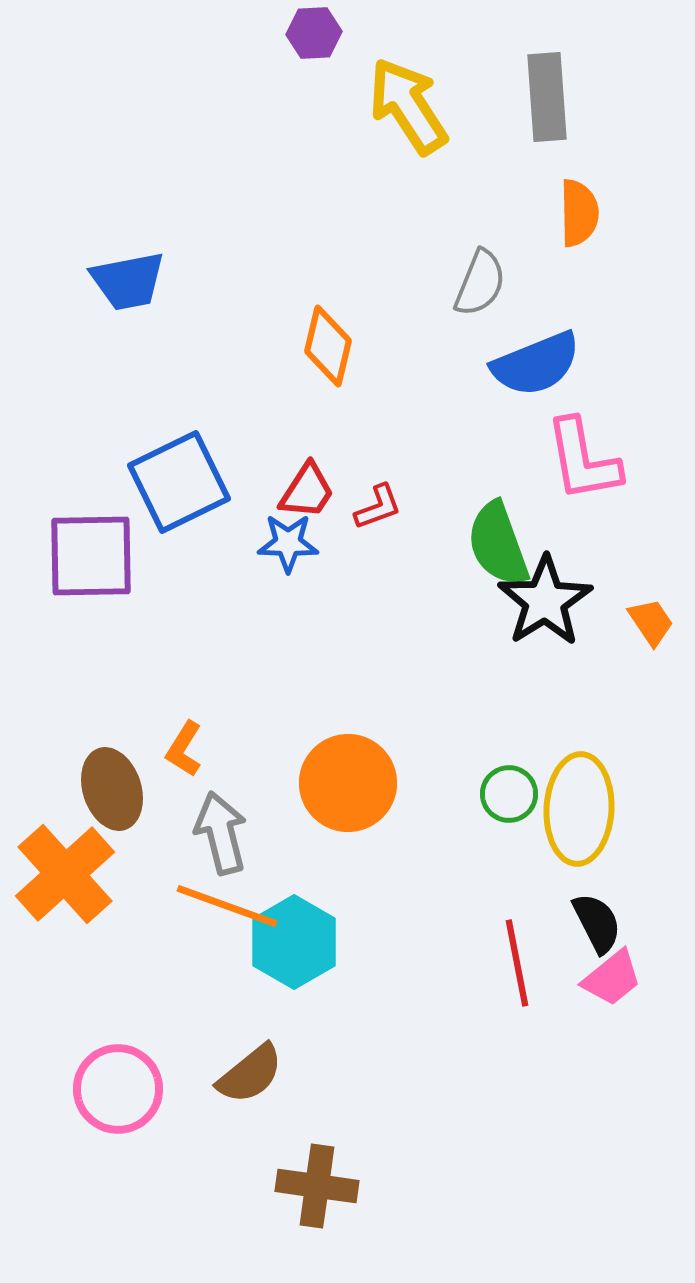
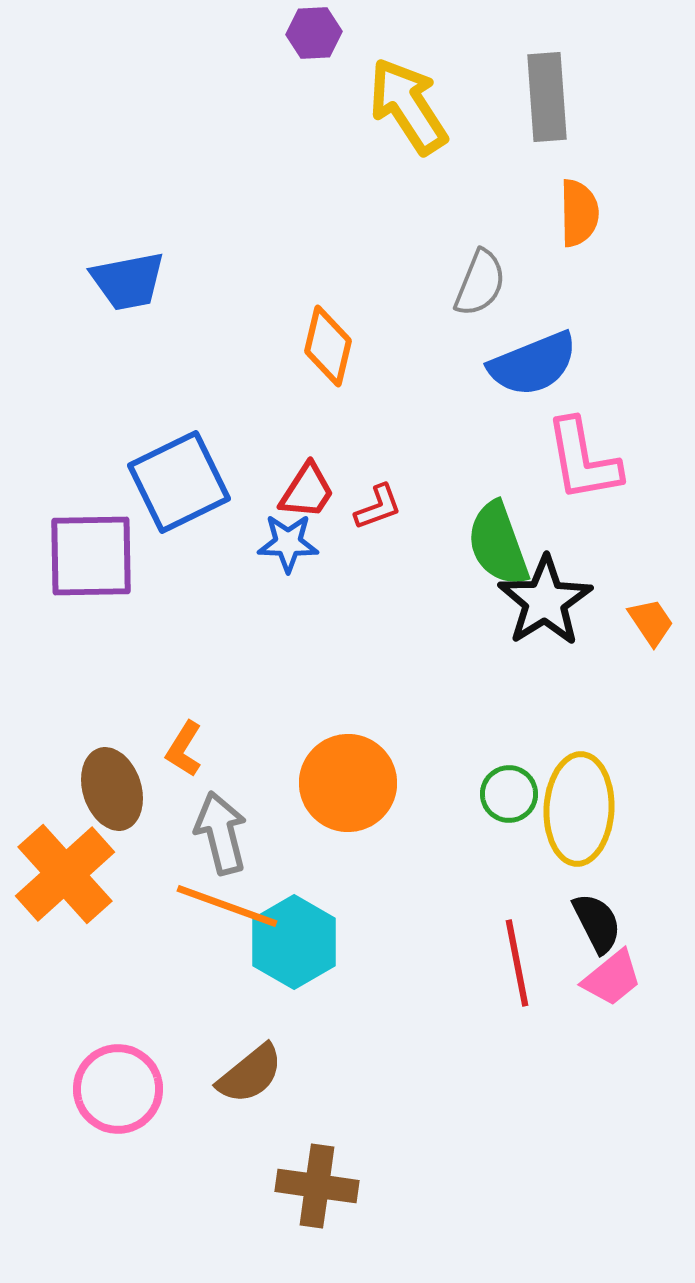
blue semicircle: moved 3 px left
